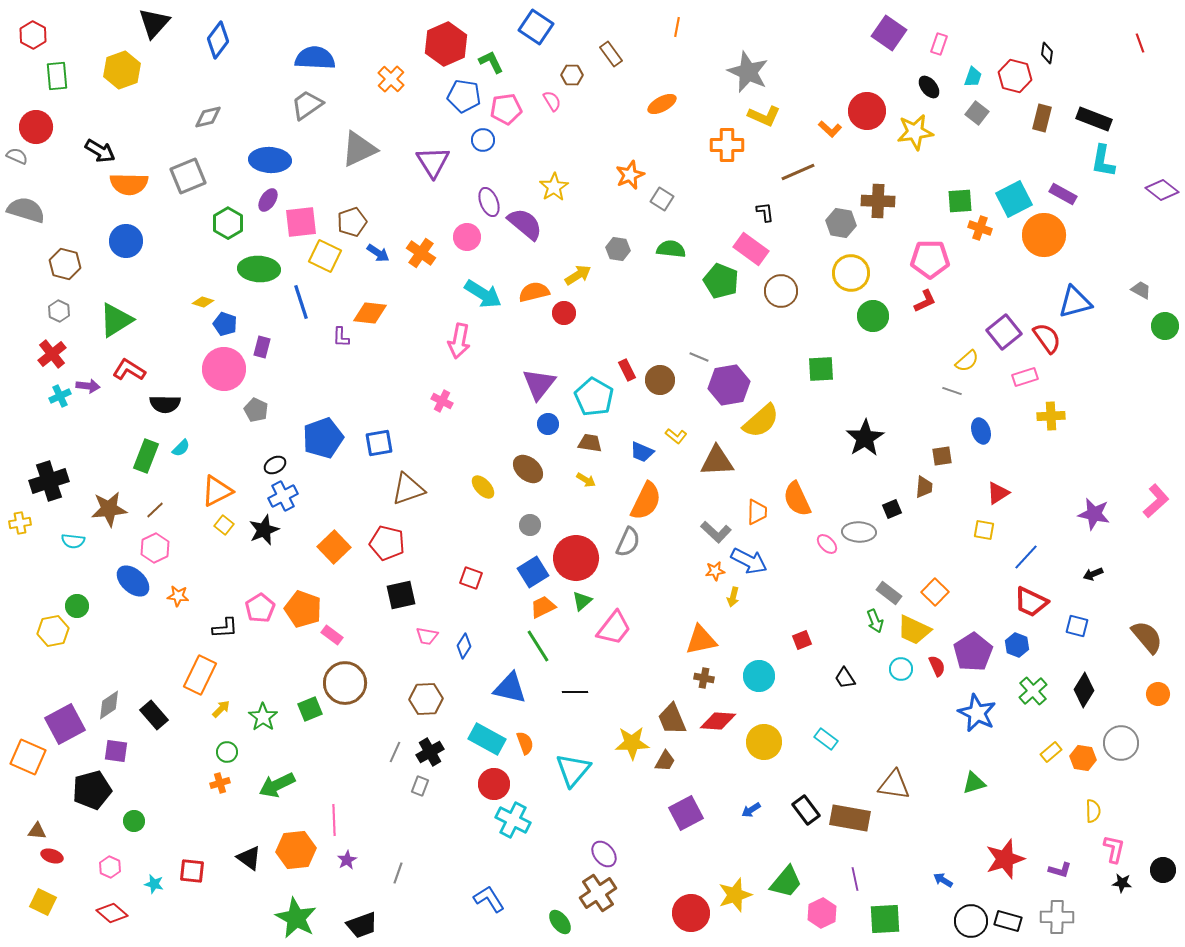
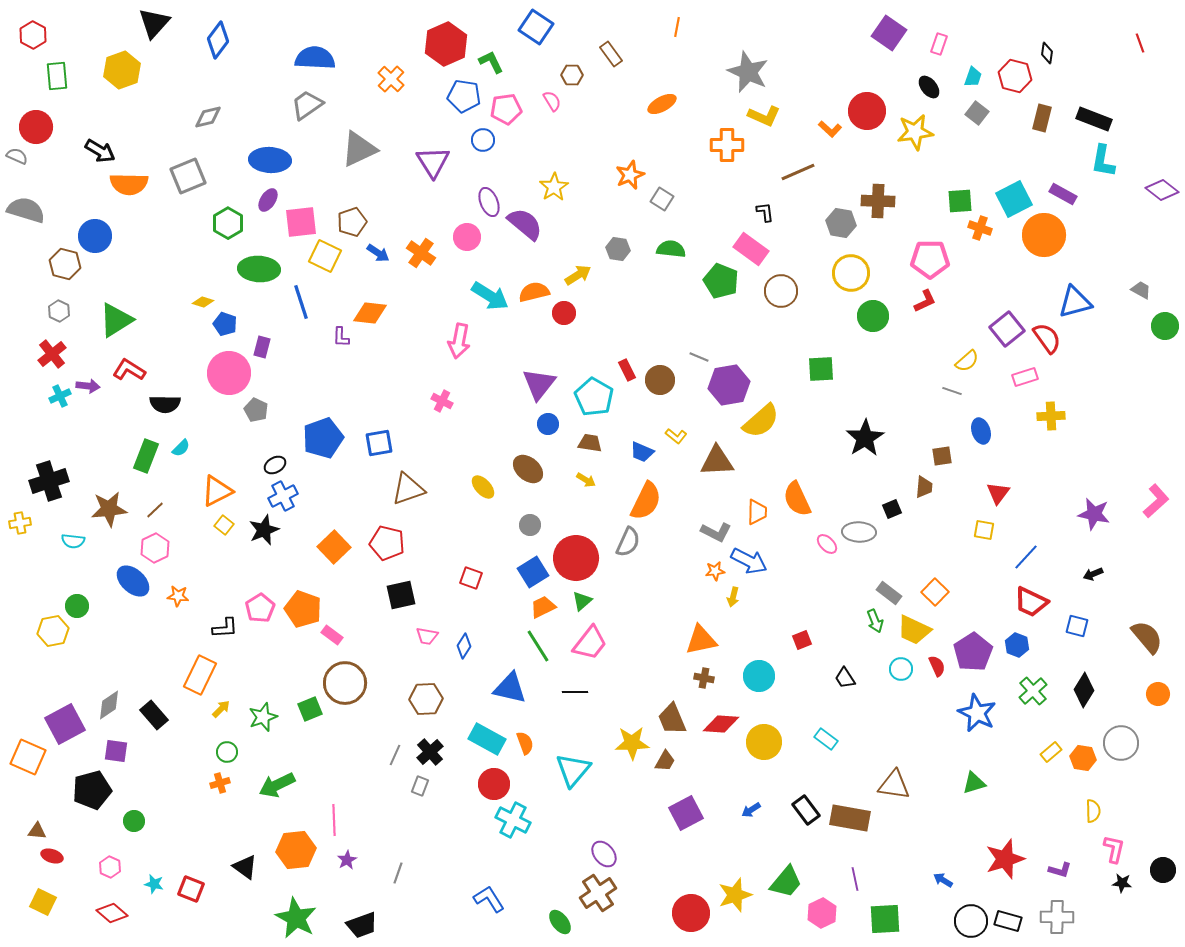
blue circle at (126, 241): moved 31 px left, 5 px up
cyan arrow at (483, 294): moved 7 px right, 2 px down
purple square at (1004, 332): moved 3 px right, 3 px up
pink circle at (224, 369): moved 5 px right, 4 px down
red triangle at (998, 493): rotated 20 degrees counterclockwise
gray L-shape at (716, 532): rotated 16 degrees counterclockwise
pink trapezoid at (614, 628): moved 24 px left, 15 px down
green star at (263, 717): rotated 16 degrees clockwise
red diamond at (718, 721): moved 3 px right, 3 px down
gray line at (395, 752): moved 3 px down
black cross at (430, 752): rotated 12 degrees counterclockwise
black triangle at (249, 858): moved 4 px left, 9 px down
red square at (192, 871): moved 1 px left, 18 px down; rotated 16 degrees clockwise
